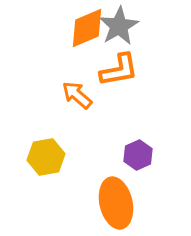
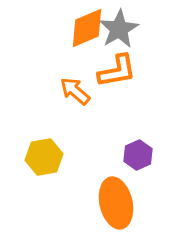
gray star: moved 3 px down
orange L-shape: moved 2 px left, 1 px down
orange arrow: moved 2 px left, 4 px up
yellow hexagon: moved 2 px left
